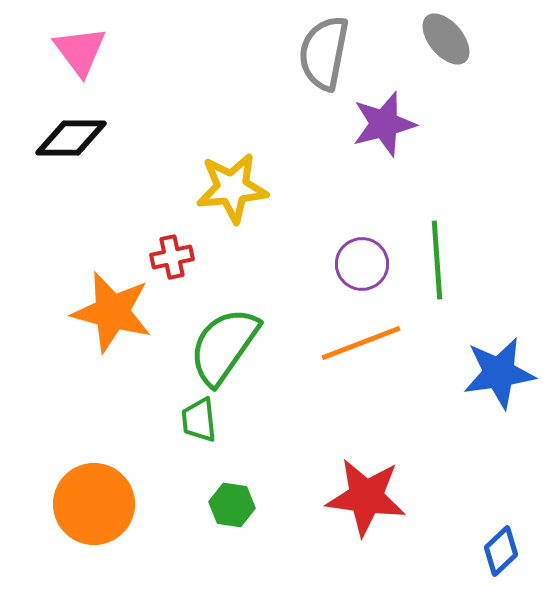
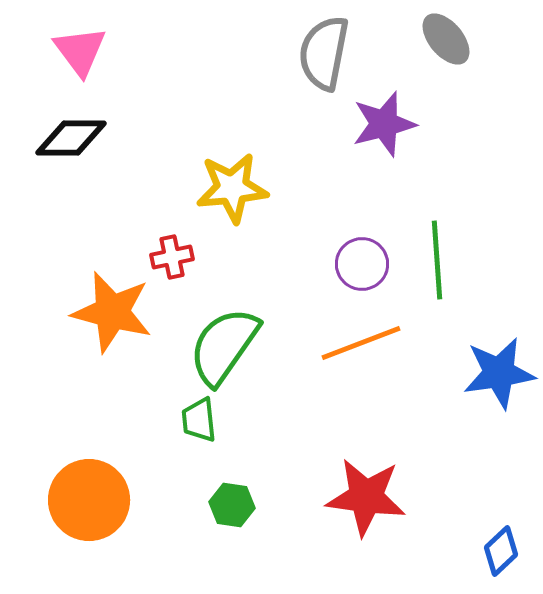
orange circle: moved 5 px left, 4 px up
